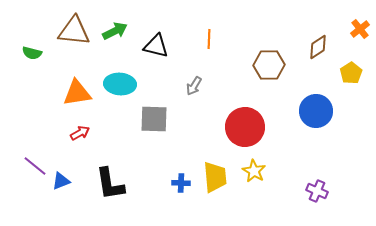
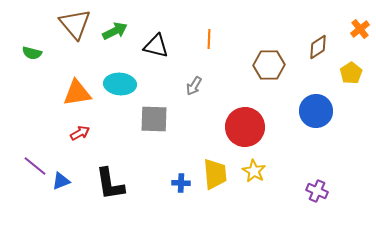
brown triangle: moved 1 px right, 7 px up; rotated 44 degrees clockwise
yellow trapezoid: moved 3 px up
